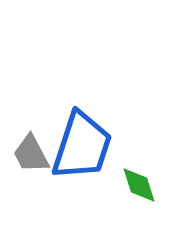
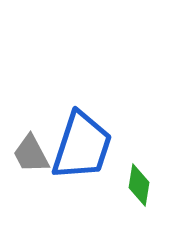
green diamond: rotated 27 degrees clockwise
